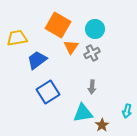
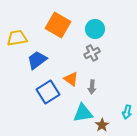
orange triangle: moved 32 px down; rotated 28 degrees counterclockwise
cyan arrow: moved 1 px down
